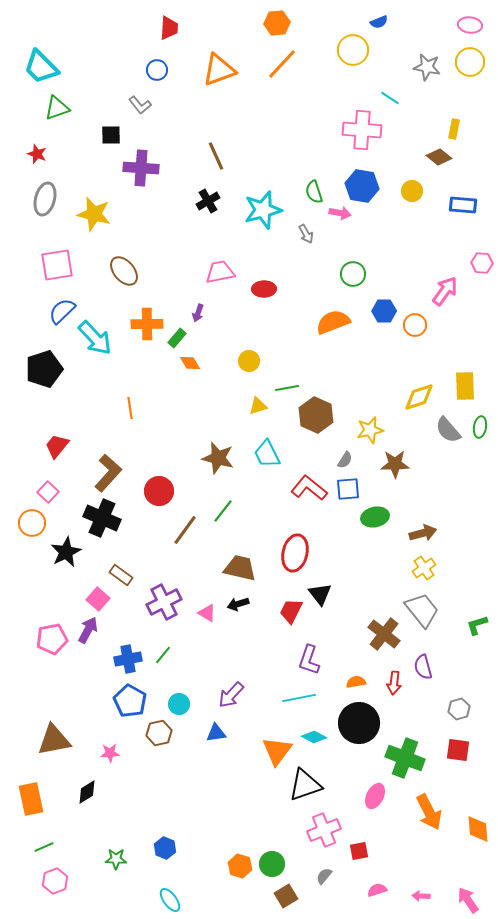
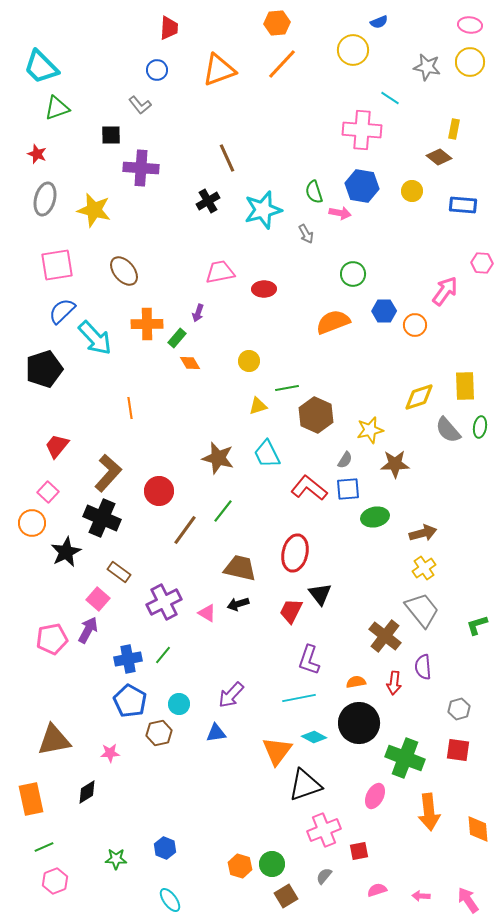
brown line at (216, 156): moved 11 px right, 2 px down
yellow star at (94, 214): moved 4 px up
brown rectangle at (121, 575): moved 2 px left, 3 px up
brown cross at (384, 634): moved 1 px right, 2 px down
purple semicircle at (423, 667): rotated 10 degrees clockwise
orange arrow at (429, 812): rotated 21 degrees clockwise
